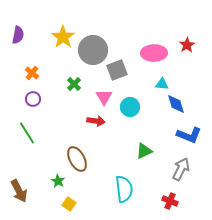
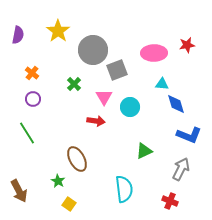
yellow star: moved 5 px left, 6 px up
red star: rotated 21 degrees clockwise
